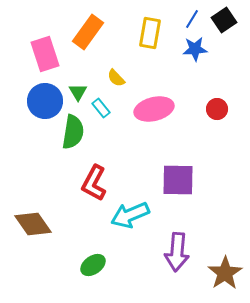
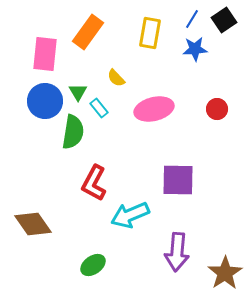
pink rectangle: rotated 24 degrees clockwise
cyan rectangle: moved 2 px left
